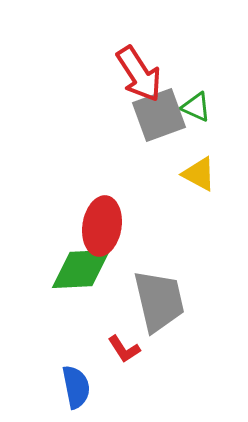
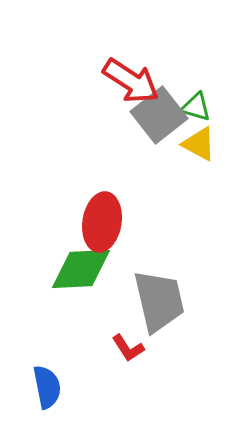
red arrow: moved 8 px left, 7 px down; rotated 24 degrees counterclockwise
green triangle: rotated 8 degrees counterclockwise
gray square: rotated 18 degrees counterclockwise
yellow triangle: moved 30 px up
red ellipse: moved 4 px up
red L-shape: moved 4 px right, 1 px up
blue semicircle: moved 29 px left
